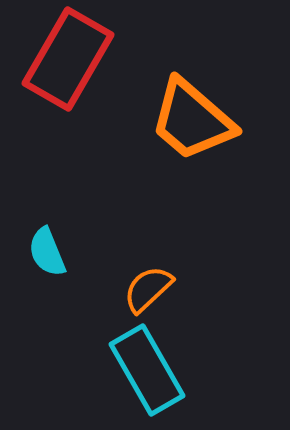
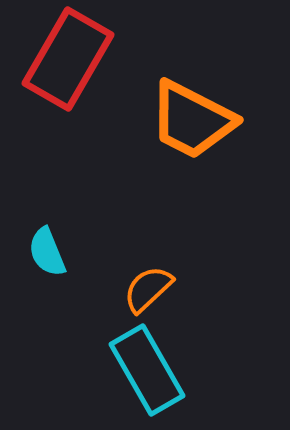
orange trapezoid: rotated 14 degrees counterclockwise
